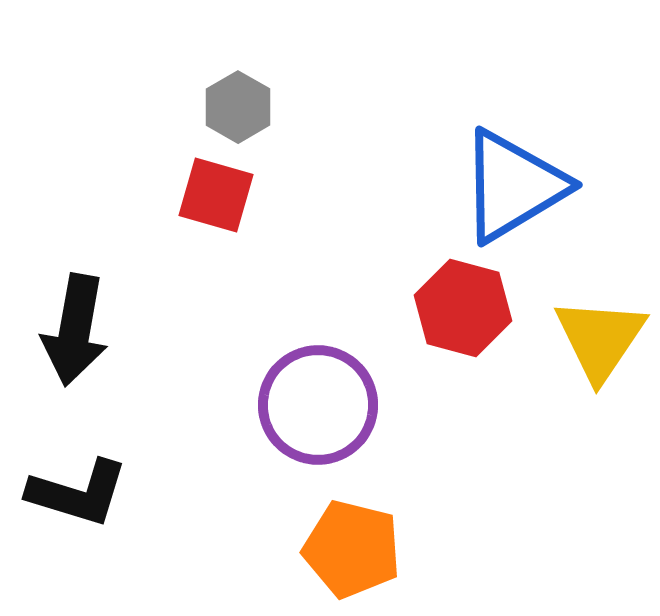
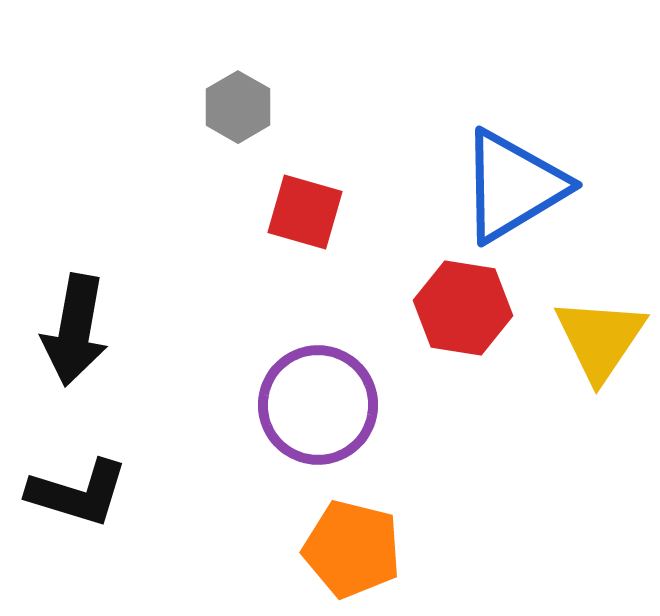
red square: moved 89 px right, 17 px down
red hexagon: rotated 6 degrees counterclockwise
